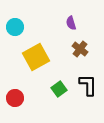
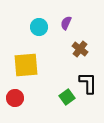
purple semicircle: moved 5 px left; rotated 40 degrees clockwise
cyan circle: moved 24 px right
yellow square: moved 10 px left, 8 px down; rotated 24 degrees clockwise
black L-shape: moved 2 px up
green square: moved 8 px right, 8 px down
